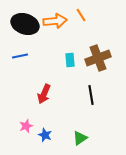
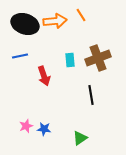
red arrow: moved 18 px up; rotated 42 degrees counterclockwise
blue star: moved 1 px left, 6 px up; rotated 16 degrees counterclockwise
